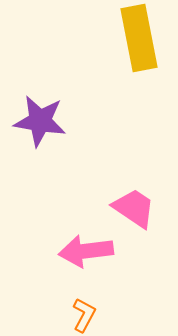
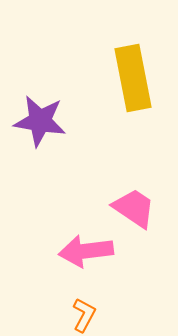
yellow rectangle: moved 6 px left, 40 px down
